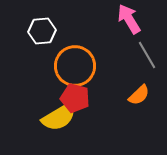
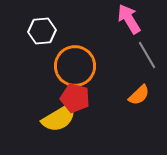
yellow semicircle: moved 1 px down
